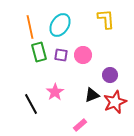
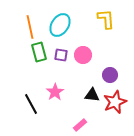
black triangle: rotated 28 degrees clockwise
